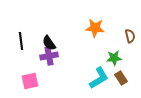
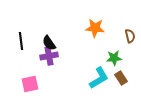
pink square: moved 3 px down
